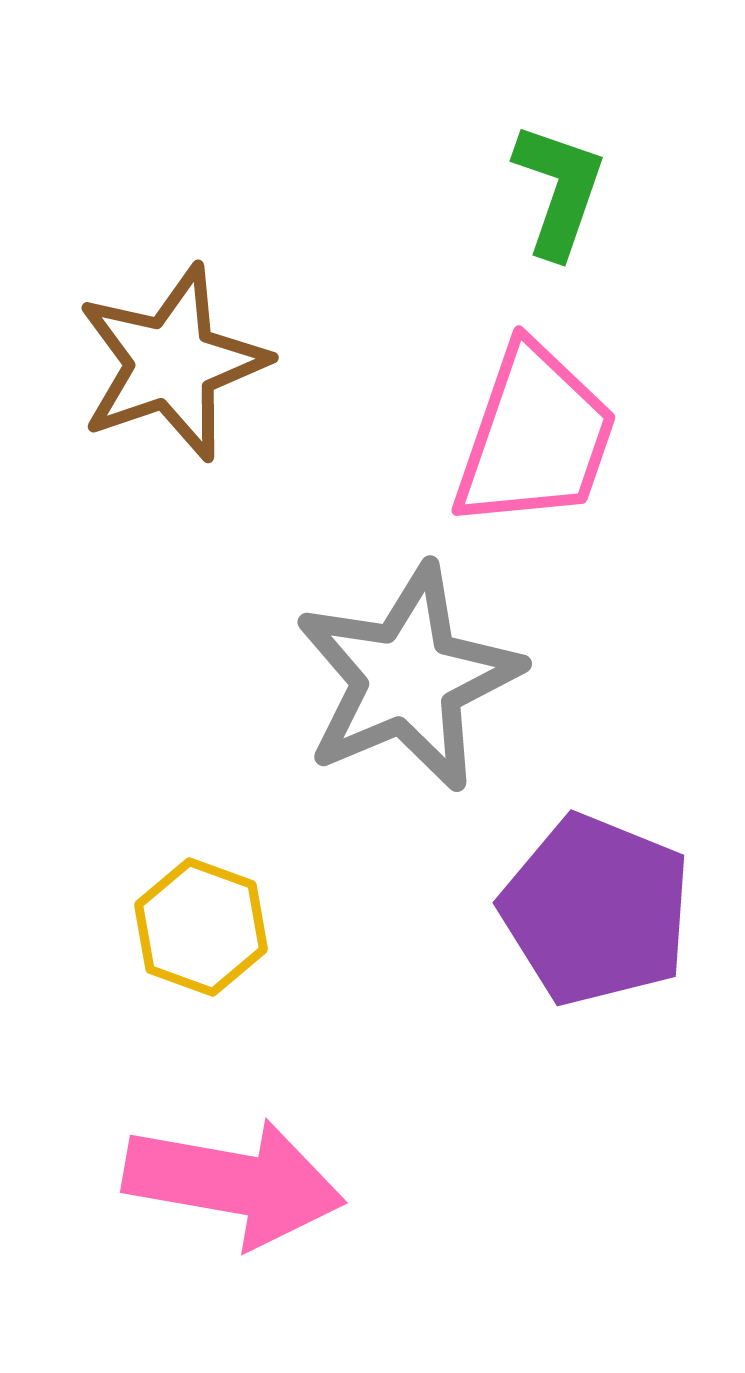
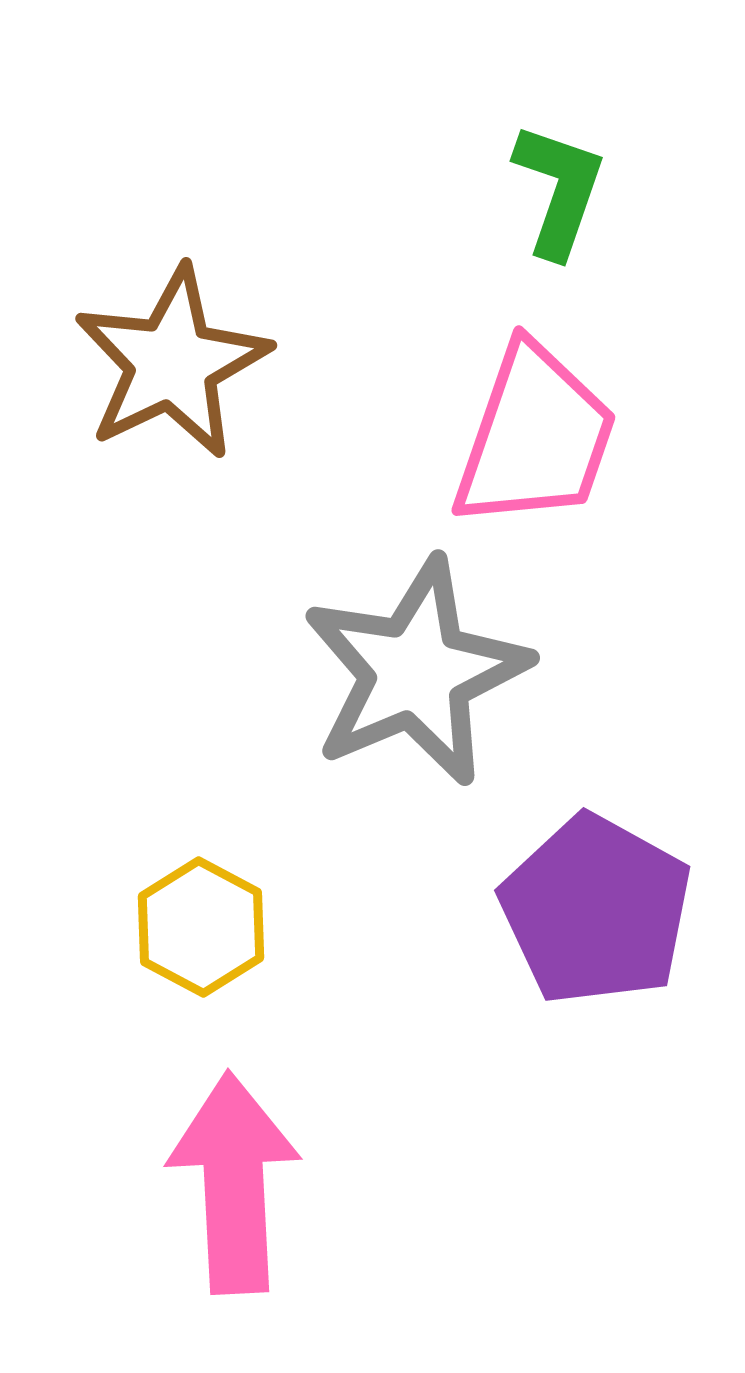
brown star: rotated 7 degrees counterclockwise
gray star: moved 8 px right, 6 px up
purple pentagon: rotated 7 degrees clockwise
yellow hexagon: rotated 8 degrees clockwise
pink arrow: rotated 103 degrees counterclockwise
